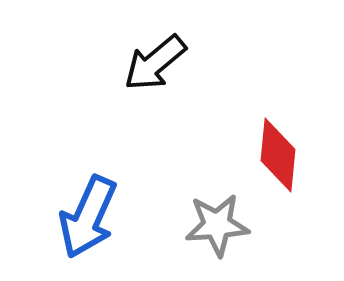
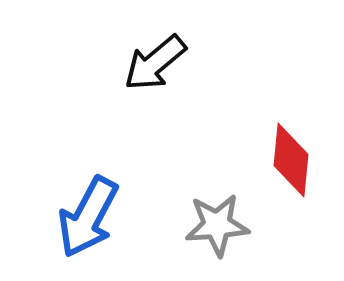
red diamond: moved 13 px right, 5 px down
blue arrow: rotated 4 degrees clockwise
